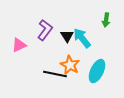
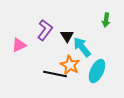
cyan arrow: moved 9 px down
